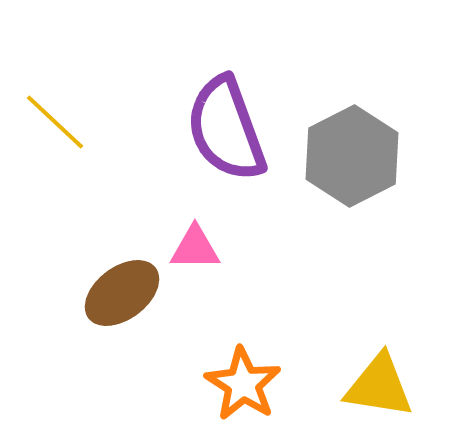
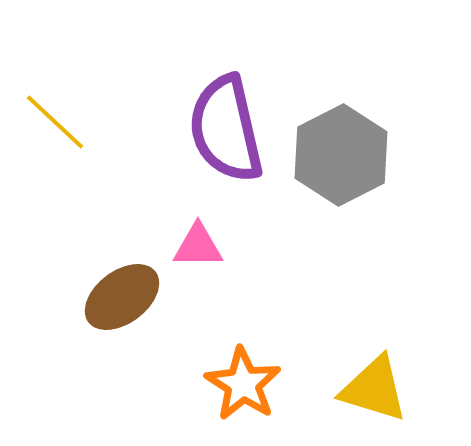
purple semicircle: rotated 7 degrees clockwise
gray hexagon: moved 11 px left, 1 px up
pink triangle: moved 3 px right, 2 px up
brown ellipse: moved 4 px down
yellow triangle: moved 5 px left, 3 px down; rotated 8 degrees clockwise
